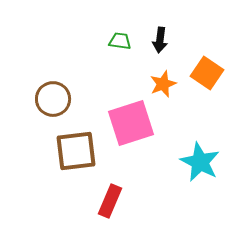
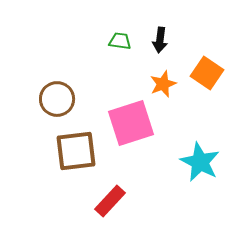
brown circle: moved 4 px right
red rectangle: rotated 20 degrees clockwise
